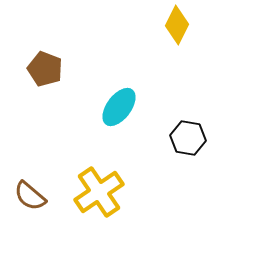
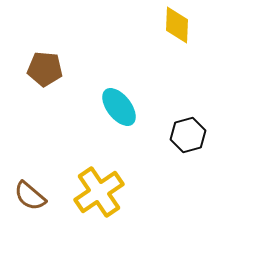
yellow diamond: rotated 24 degrees counterclockwise
brown pentagon: rotated 16 degrees counterclockwise
cyan ellipse: rotated 75 degrees counterclockwise
black hexagon: moved 3 px up; rotated 24 degrees counterclockwise
